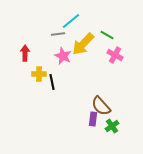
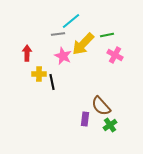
green line: rotated 40 degrees counterclockwise
red arrow: moved 2 px right
purple rectangle: moved 8 px left
green cross: moved 2 px left, 1 px up
